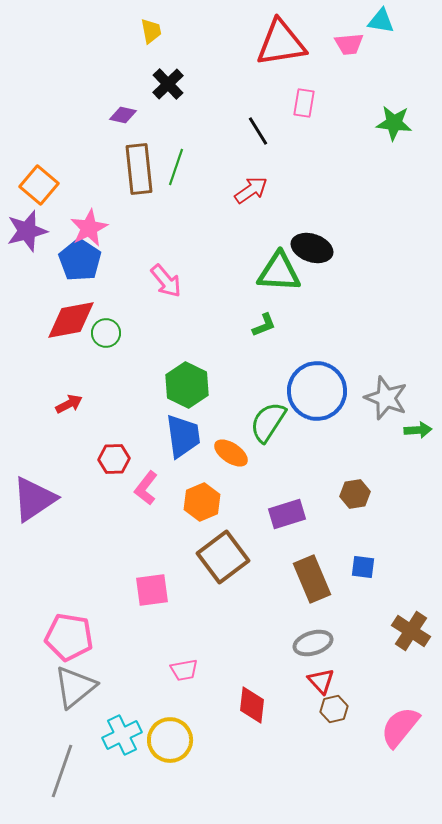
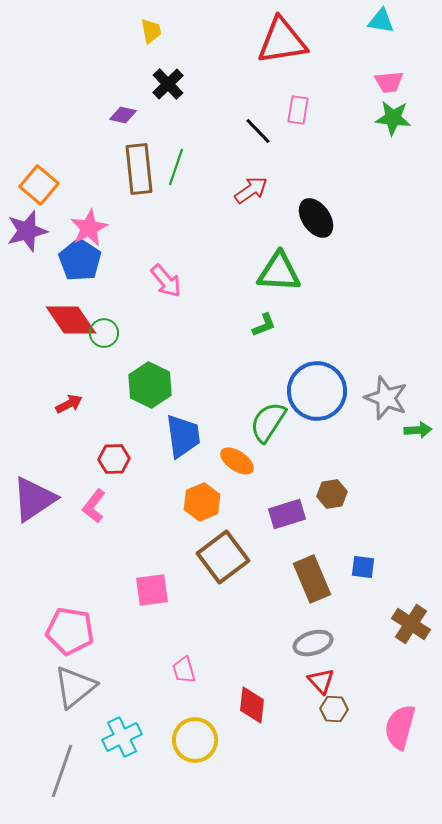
red triangle at (281, 43): moved 1 px right, 2 px up
pink trapezoid at (349, 44): moved 40 px right, 38 px down
pink rectangle at (304, 103): moved 6 px left, 7 px down
green star at (394, 123): moved 1 px left, 5 px up
black line at (258, 131): rotated 12 degrees counterclockwise
black ellipse at (312, 248): moved 4 px right, 30 px up; rotated 36 degrees clockwise
red diamond at (71, 320): rotated 66 degrees clockwise
green circle at (106, 333): moved 2 px left
green hexagon at (187, 385): moved 37 px left
orange ellipse at (231, 453): moved 6 px right, 8 px down
pink L-shape at (146, 488): moved 52 px left, 18 px down
brown hexagon at (355, 494): moved 23 px left
brown cross at (411, 631): moved 7 px up
pink pentagon at (69, 637): moved 1 px right, 6 px up
pink trapezoid at (184, 670): rotated 84 degrees clockwise
brown hexagon at (334, 709): rotated 16 degrees clockwise
pink semicircle at (400, 727): rotated 24 degrees counterclockwise
cyan cross at (122, 735): moved 2 px down
yellow circle at (170, 740): moved 25 px right
